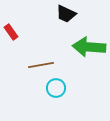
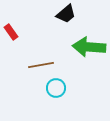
black trapezoid: rotated 65 degrees counterclockwise
